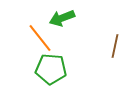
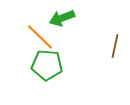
orange line: moved 1 px up; rotated 8 degrees counterclockwise
green pentagon: moved 4 px left, 4 px up
